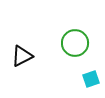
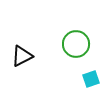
green circle: moved 1 px right, 1 px down
